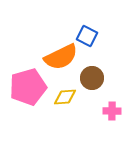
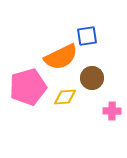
blue square: rotated 35 degrees counterclockwise
